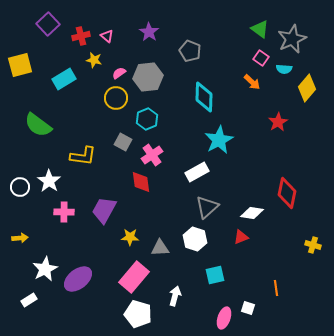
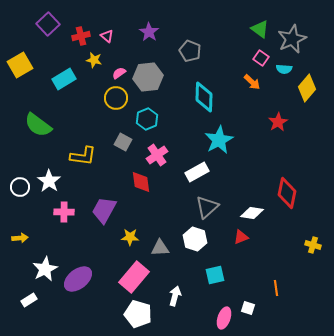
yellow square at (20, 65): rotated 15 degrees counterclockwise
pink cross at (152, 155): moved 5 px right
